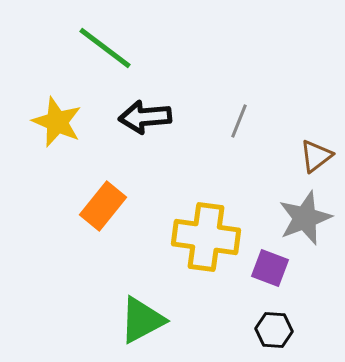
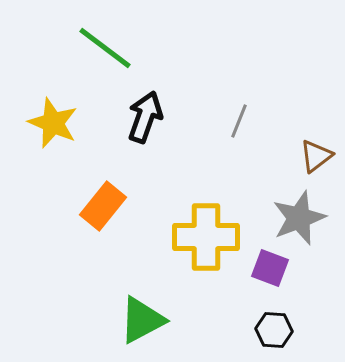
black arrow: rotated 114 degrees clockwise
yellow star: moved 4 px left, 1 px down
gray star: moved 6 px left
yellow cross: rotated 8 degrees counterclockwise
